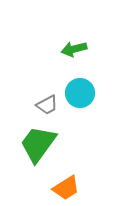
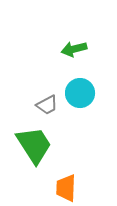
green trapezoid: moved 4 px left, 1 px down; rotated 111 degrees clockwise
orange trapezoid: rotated 124 degrees clockwise
